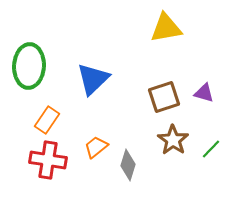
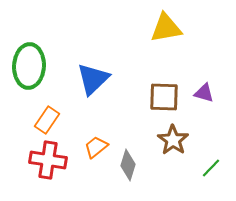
brown square: rotated 20 degrees clockwise
green line: moved 19 px down
